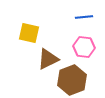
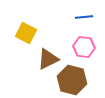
yellow square: moved 3 px left; rotated 15 degrees clockwise
brown hexagon: rotated 24 degrees counterclockwise
